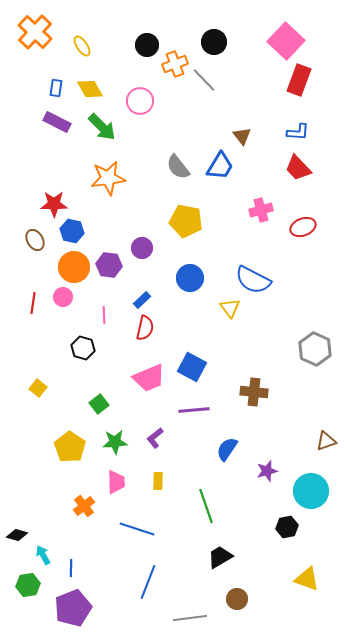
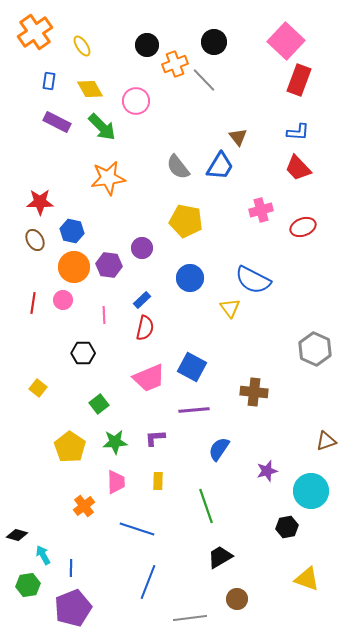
orange cross at (35, 32): rotated 12 degrees clockwise
blue rectangle at (56, 88): moved 7 px left, 7 px up
pink circle at (140, 101): moved 4 px left
brown triangle at (242, 136): moved 4 px left, 1 px down
red star at (54, 204): moved 14 px left, 2 px up
pink circle at (63, 297): moved 3 px down
black hexagon at (83, 348): moved 5 px down; rotated 15 degrees counterclockwise
purple L-shape at (155, 438): rotated 35 degrees clockwise
blue semicircle at (227, 449): moved 8 px left
